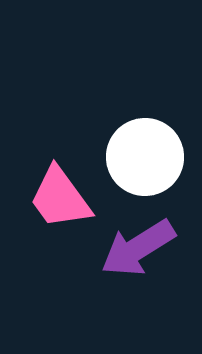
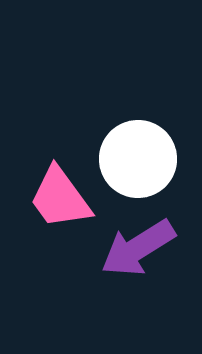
white circle: moved 7 px left, 2 px down
